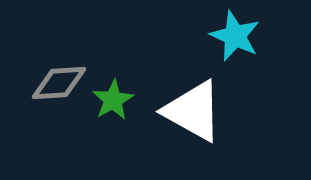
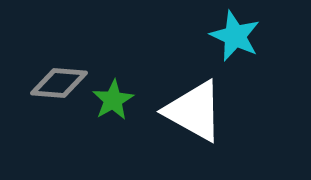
gray diamond: rotated 8 degrees clockwise
white triangle: moved 1 px right
